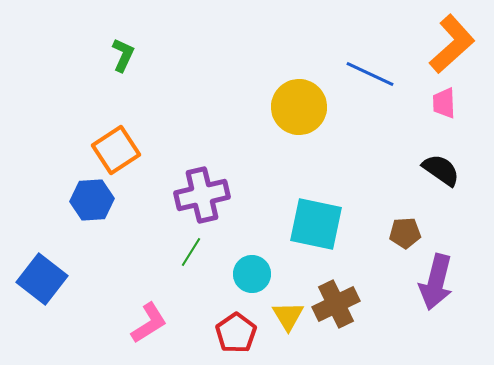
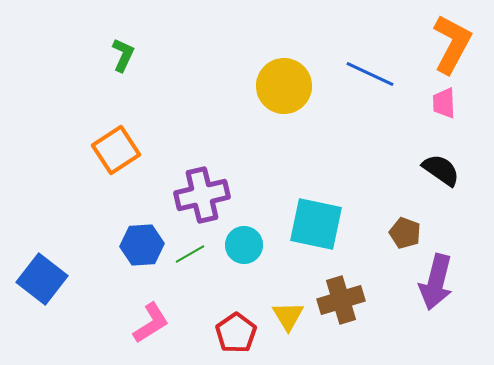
orange L-shape: rotated 20 degrees counterclockwise
yellow circle: moved 15 px left, 21 px up
blue hexagon: moved 50 px right, 45 px down
brown pentagon: rotated 24 degrees clockwise
green line: moved 1 px left, 2 px down; rotated 28 degrees clockwise
cyan circle: moved 8 px left, 29 px up
brown cross: moved 5 px right, 4 px up; rotated 9 degrees clockwise
pink L-shape: moved 2 px right
